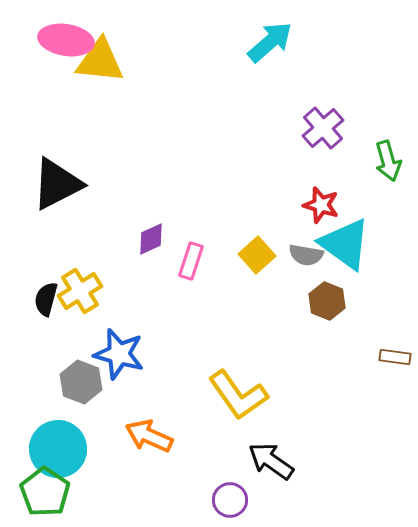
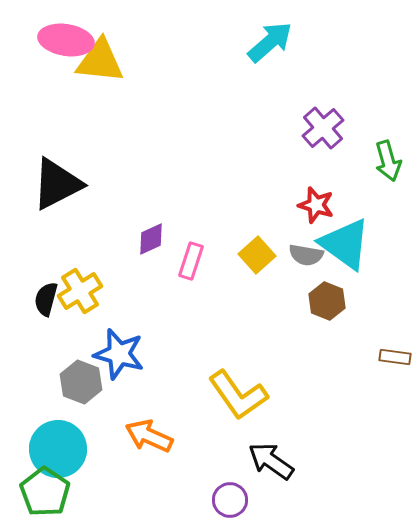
red star: moved 5 px left
